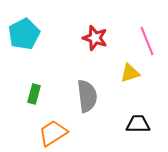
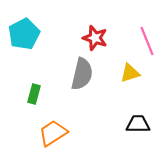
gray semicircle: moved 5 px left, 22 px up; rotated 20 degrees clockwise
